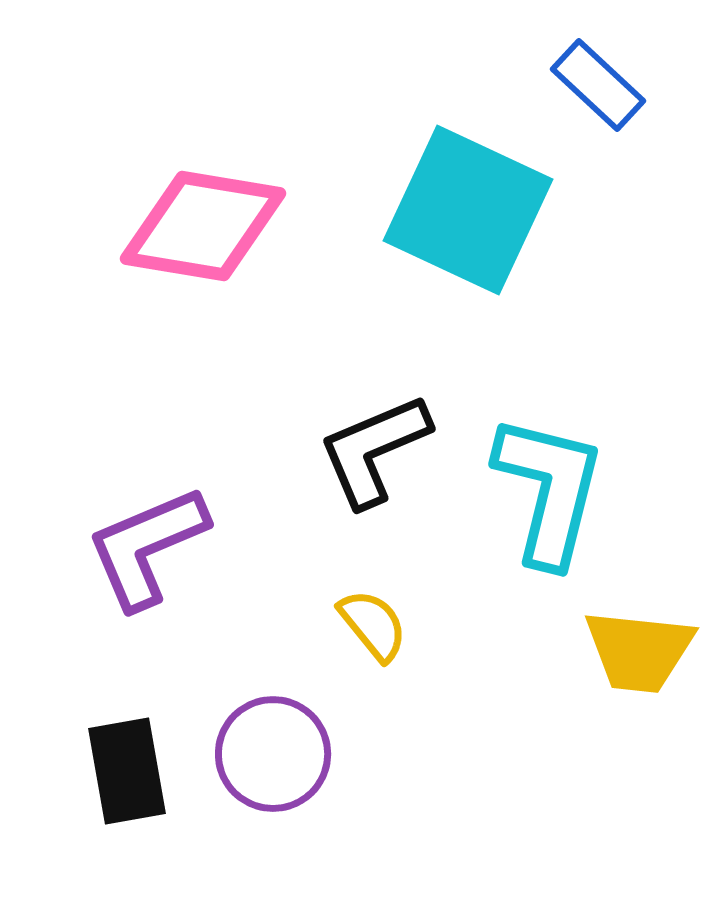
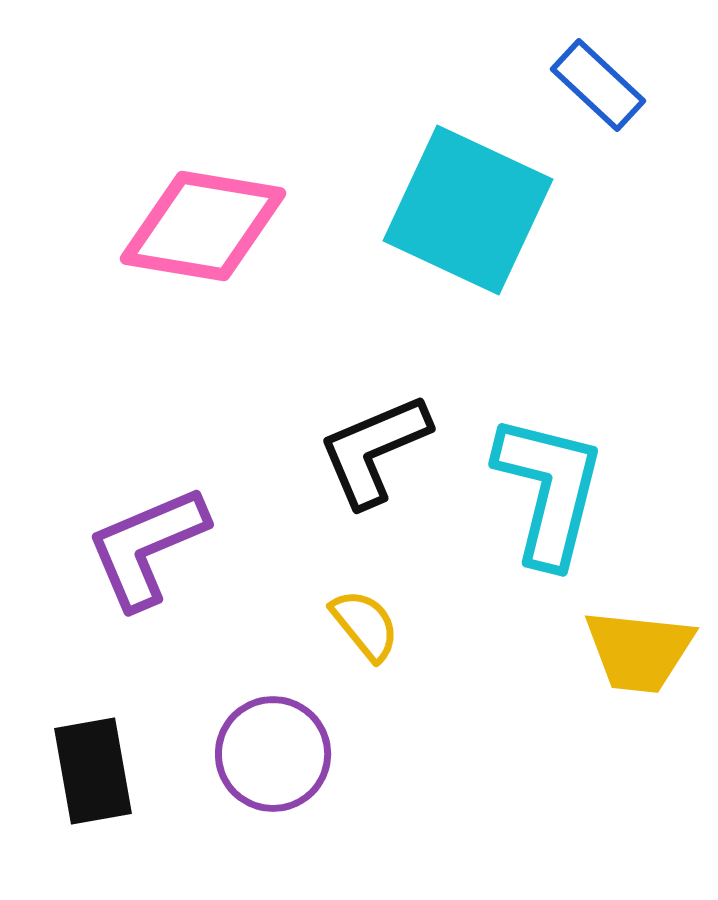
yellow semicircle: moved 8 px left
black rectangle: moved 34 px left
